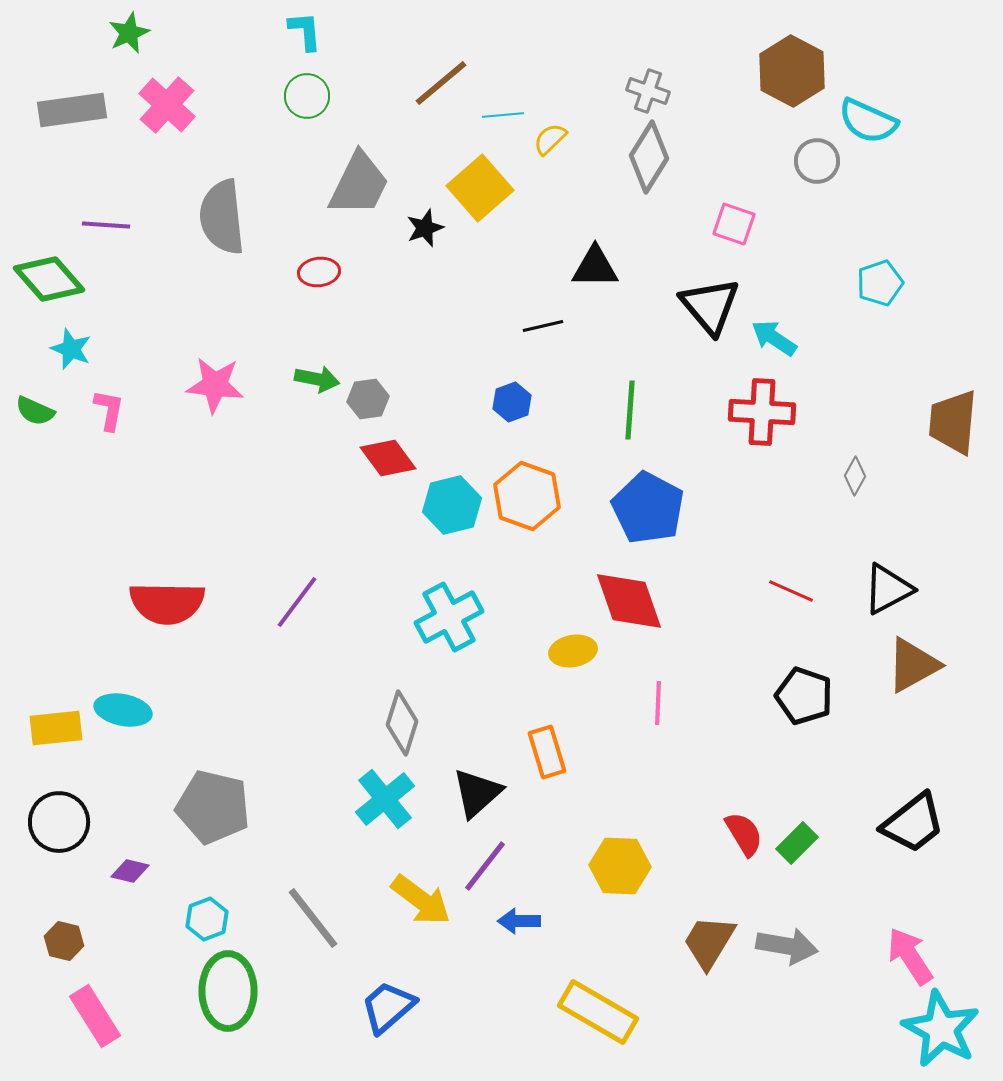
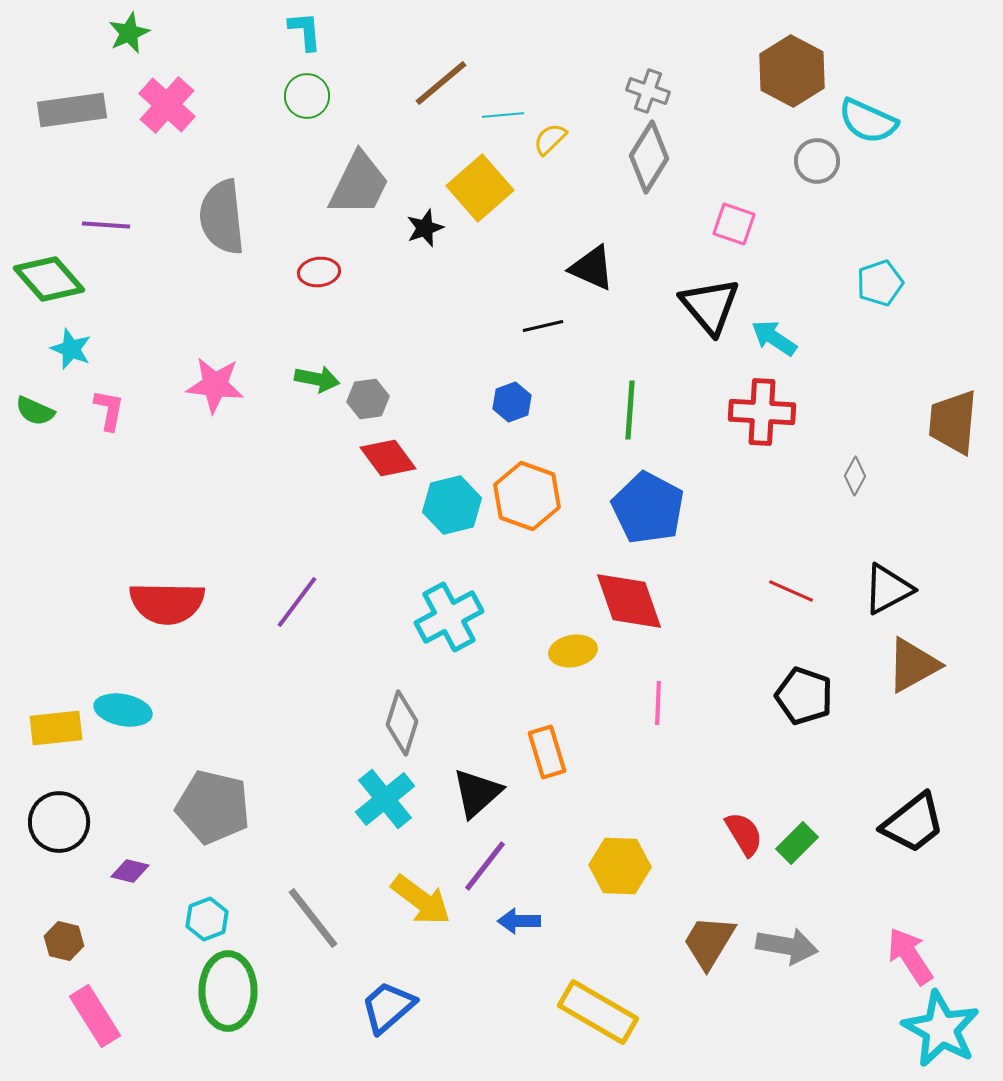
black triangle at (595, 267): moved 3 px left, 1 px down; rotated 24 degrees clockwise
